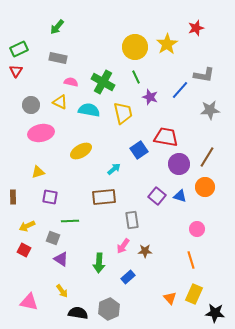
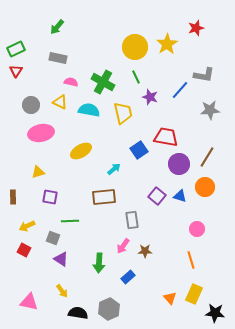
green rectangle at (19, 49): moved 3 px left
